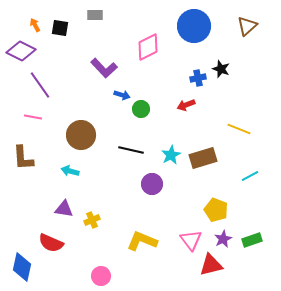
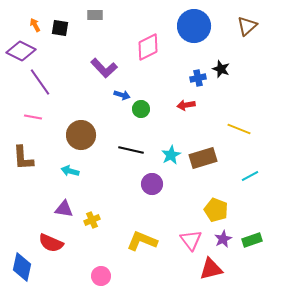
purple line: moved 3 px up
red arrow: rotated 12 degrees clockwise
red triangle: moved 4 px down
